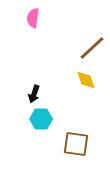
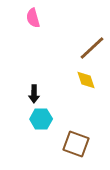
pink semicircle: rotated 24 degrees counterclockwise
black arrow: rotated 18 degrees counterclockwise
brown square: rotated 12 degrees clockwise
